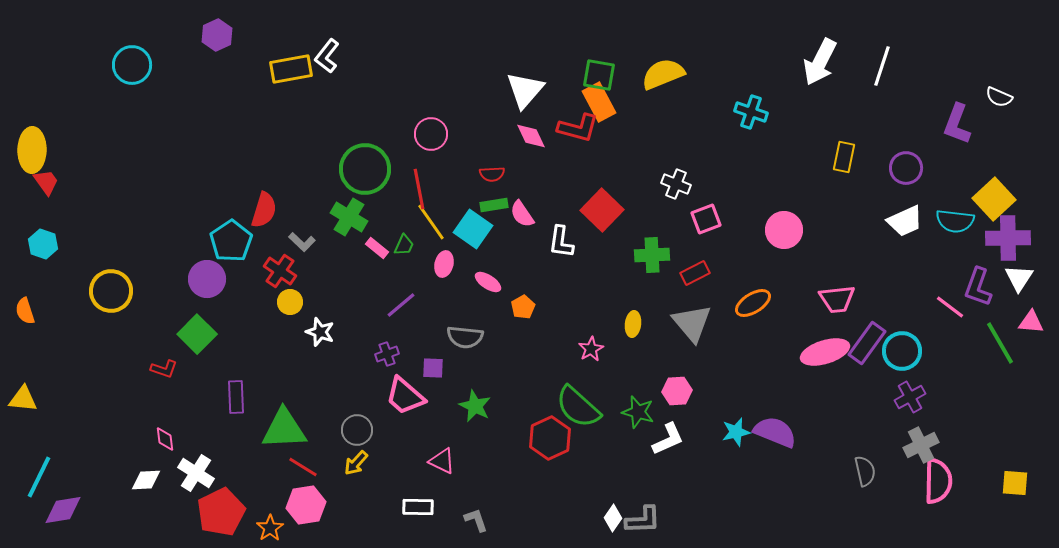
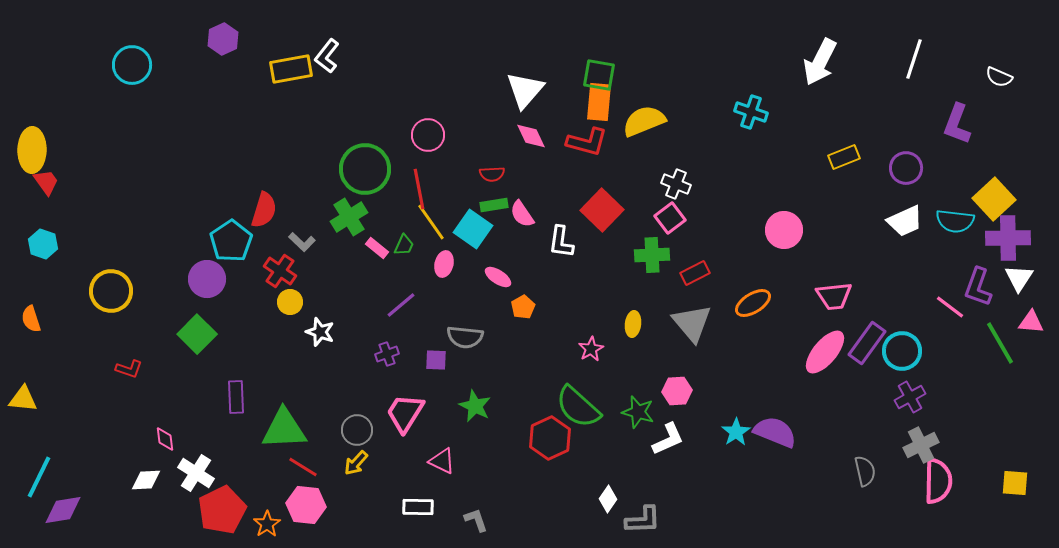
purple hexagon at (217, 35): moved 6 px right, 4 px down
white line at (882, 66): moved 32 px right, 7 px up
yellow semicircle at (663, 74): moved 19 px left, 47 px down
white semicircle at (999, 97): moved 20 px up
orange rectangle at (599, 102): rotated 33 degrees clockwise
red L-shape at (578, 128): moved 9 px right, 14 px down
pink circle at (431, 134): moved 3 px left, 1 px down
yellow rectangle at (844, 157): rotated 56 degrees clockwise
green cross at (349, 217): rotated 27 degrees clockwise
pink square at (706, 219): moved 36 px left, 1 px up; rotated 16 degrees counterclockwise
pink ellipse at (488, 282): moved 10 px right, 5 px up
pink trapezoid at (837, 299): moved 3 px left, 3 px up
orange semicircle at (25, 311): moved 6 px right, 8 px down
pink ellipse at (825, 352): rotated 33 degrees counterclockwise
purple square at (433, 368): moved 3 px right, 8 px up
red L-shape at (164, 369): moved 35 px left
pink trapezoid at (405, 396): moved 17 px down; rotated 81 degrees clockwise
cyan star at (736, 432): rotated 20 degrees counterclockwise
pink hexagon at (306, 505): rotated 15 degrees clockwise
red pentagon at (221, 512): moved 1 px right, 2 px up
white diamond at (613, 518): moved 5 px left, 19 px up
orange star at (270, 528): moved 3 px left, 4 px up
